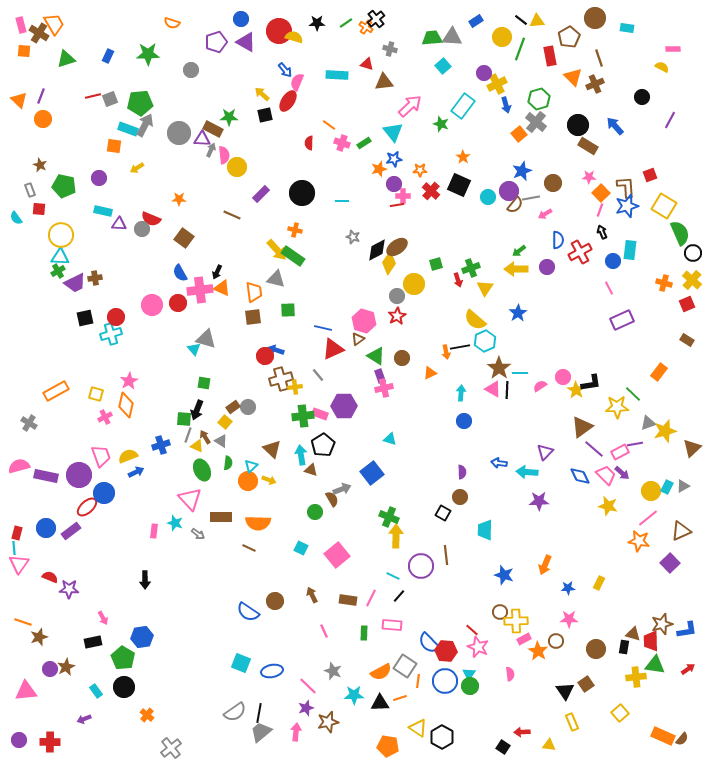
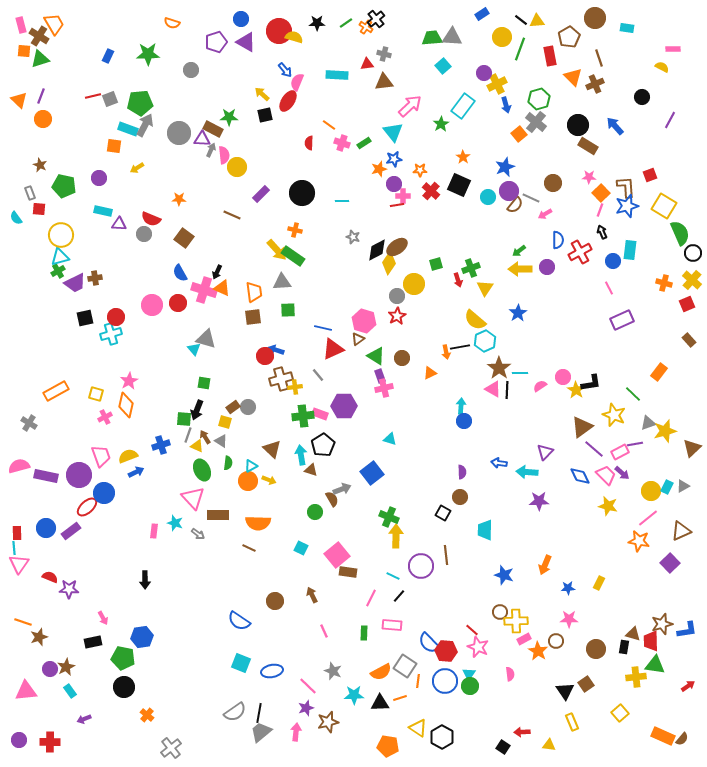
blue rectangle at (476, 21): moved 6 px right, 7 px up
brown cross at (39, 33): moved 3 px down
gray cross at (390, 49): moved 6 px left, 5 px down
green triangle at (66, 59): moved 26 px left
red triangle at (367, 64): rotated 24 degrees counterclockwise
green star at (441, 124): rotated 21 degrees clockwise
blue star at (522, 171): moved 17 px left, 4 px up
gray rectangle at (30, 190): moved 3 px down
gray line at (531, 198): rotated 36 degrees clockwise
gray circle at (142, 229): moved 2 px right, 5 px down
cyan triangle at (60, 257): rotated 18 degrees counterclockwise
yellow arrow at (516, 269): moved 4 px right
gray triangle at (276, 279): moved 6 px right, 3 px down; rotated 18 degrees counterclockwise
pink cross at (200, 290): moved 4 px right; rotated 25 degrees clockwise
brown rectangle at (687, 340): moved 2 px right; rotated 16 degrees clockwise
cyan arrow at (461, 393): moved 13 px down
yellow star at (617, 407): moved 3 px left, 8 px down; rotated 25 degrees clockwise
yellow square at (225, 422): rotated 24 degrees counterclockwise
cyan triangle at (251, 466): rotated 16 degrees clockwise
pink triangle at (190, 499): moved 3 px right, 1 px up
brown rectangle at (221, 517): moved 3 px left, 2 px up
red rectangle at (17, 533): rotated 16 degrees counterclockwise
brown rectangle at (348, 600): moved 28 px up
blue semicircle at (248, 612): moved 9 px left, 9 px down
green pentagon at (123, 658): rotated 20 degrees counterclockwise
red arrow at (688, 669): moved 17 px down
cyan rectangle at (96, 691): moved 26 px left
